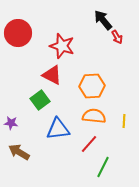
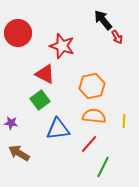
red triangle: moved 7 px left, 1 px up
orange hexagon: rotated 10 degrees counterclockwise
brown arrow: moved 1 px down
